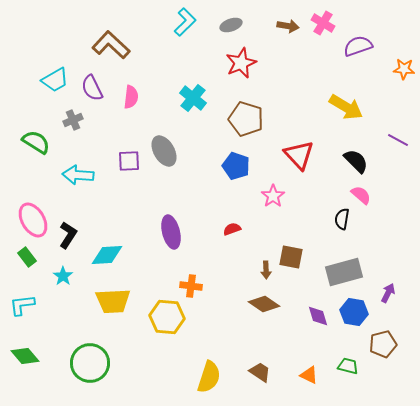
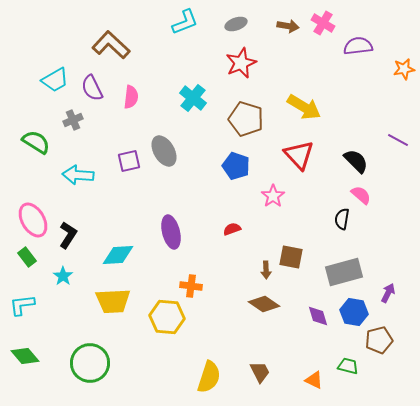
cyan L-shape at (185, 22): rotated 24 degrees clockwise
gray ellipse at (231, 25): moved 5 px right, 1 px up
purple semicircle at (358, 46): rotated 12 degrees clockwise
orange star at (404, 69): rotated 15 degrees counterclockwise
yellow arrow at (346, 107): moved 42 px left
purple square at (129, 161): rotated 10 degrees counterclockwise
cyan diamond at (107, 255): moved 11 px right
brown pentagon at (383, 344): moved 4 px left, 4 px up
brown trapezoid at (260, 372): rotated 30 degrees clockwise
orange triangle at (309, 375): moved 5 px right, 5 px down
